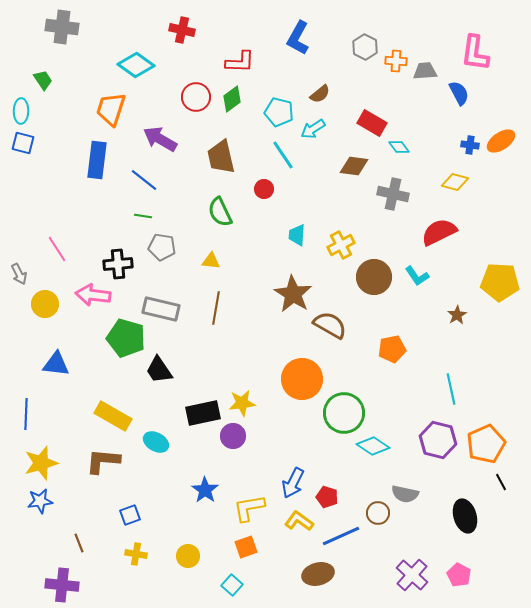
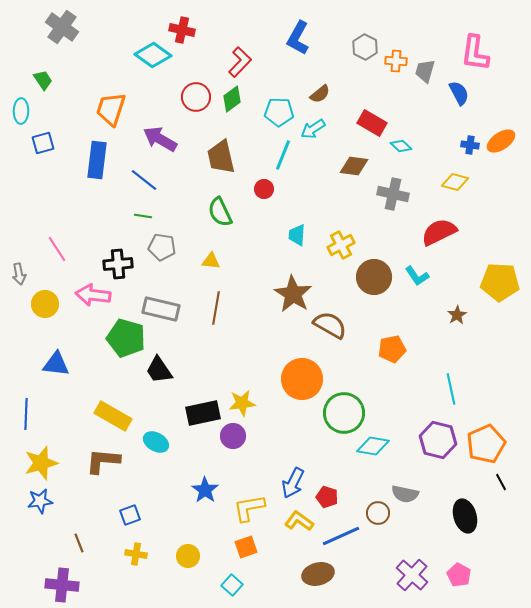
gray cross at (62, 27): rotated 28 degrees clockwise
red L-shape at (240, 62): rotated 48 degrees counterclockwise
cyan diamond at (136, 65): moved 17 px right, 10 px up
gray trapezoid at (425, 71): rotated 70 degrees counterclockwise
cyan pentagon at (279, 112): rotated 12 degrees counterclockwise
blue square at (23, 143): moved 20 px right; rotated 30 degrees counterclockwise
cyan diamond at (399, 147): moved 2 px right, 1 px up; rotated 10 degrees counterclockwise
cyan line at (283, 155): rotated 56 degrees clockwise
gray arrow at (19, 274): rotated 15 degrees clockwise
cyan diamond at (373, 446): rotated 24 degrees counterclockwise
